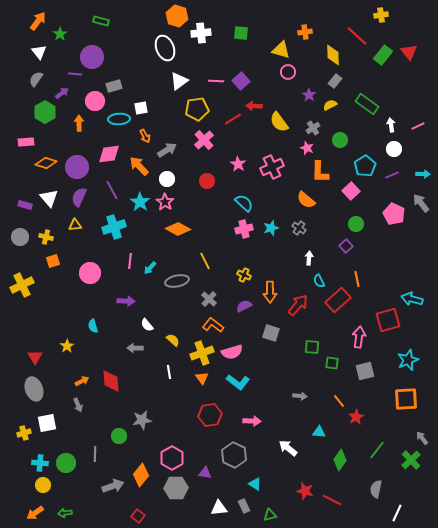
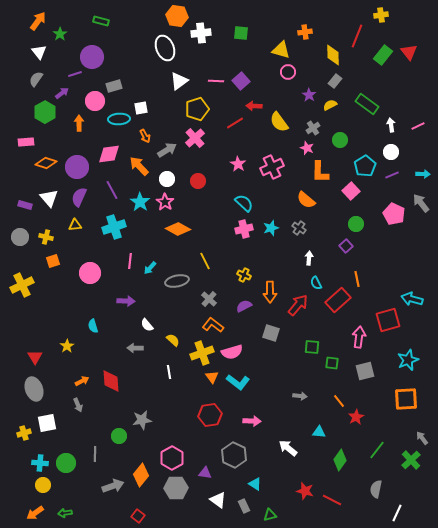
orange hexagon at (177, 16): rotated 10 degrees counterclockwise
red line at (357, 36): rotated 70 degrees clockwise
purple line at (75, 74): rotated 24 degrees counterclockwise
yellow pentagon at (197, 109): rotated 10 degrees counterclockwise
red line at (233, 119): moved 2 px right, 4 px down
pink cross at (204, 140): moved 9 px left, 2 px up
white circle at (394, 149): moved 3 px left, 3 px down
red circle at (207, 181): moved 9 px left
cyan semicircle at (319, 281): moved 3 px left, 2 px down
orange triangle at (202, 378): moved 10 px right, 1 px up
white triangle at (219, 508): moved 1 px left, 8 px up; rotated 42 degrees clockwise
